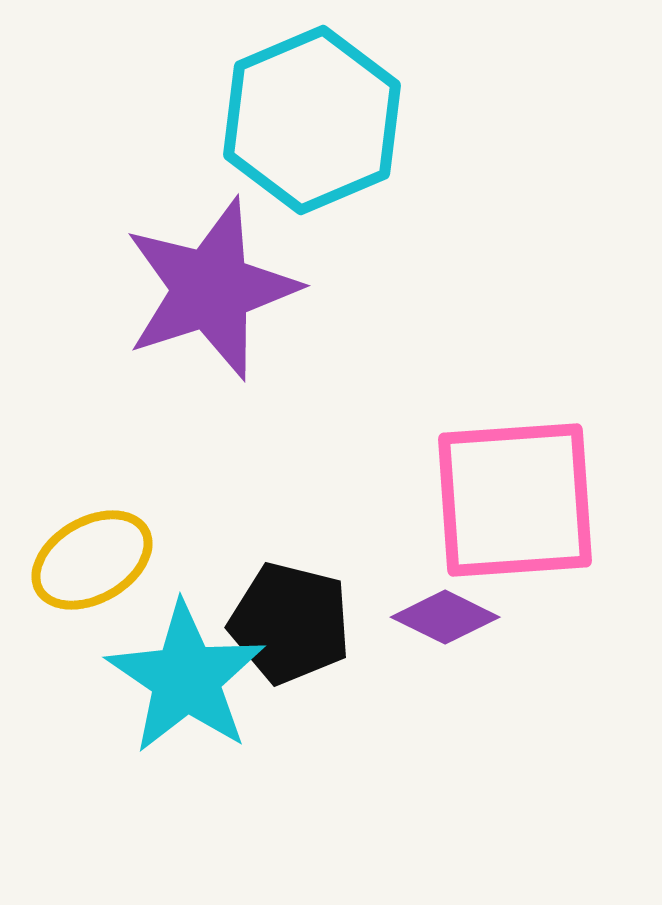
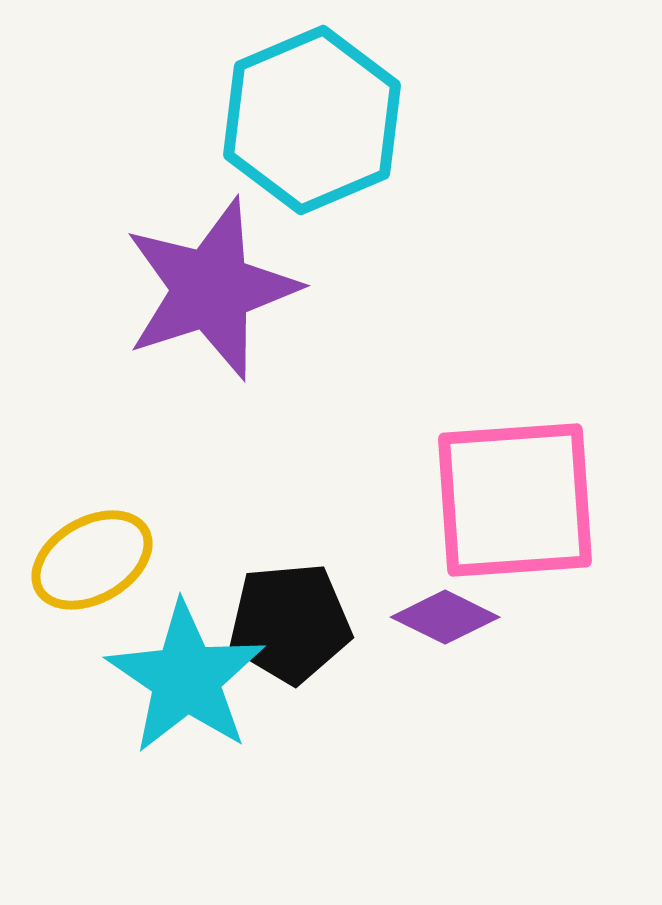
black pentagon: rotated 19 degrees counterclockwise
